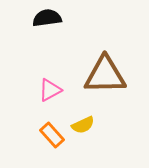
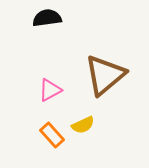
brown triangle: rotated 39 degrees counterclockwise
